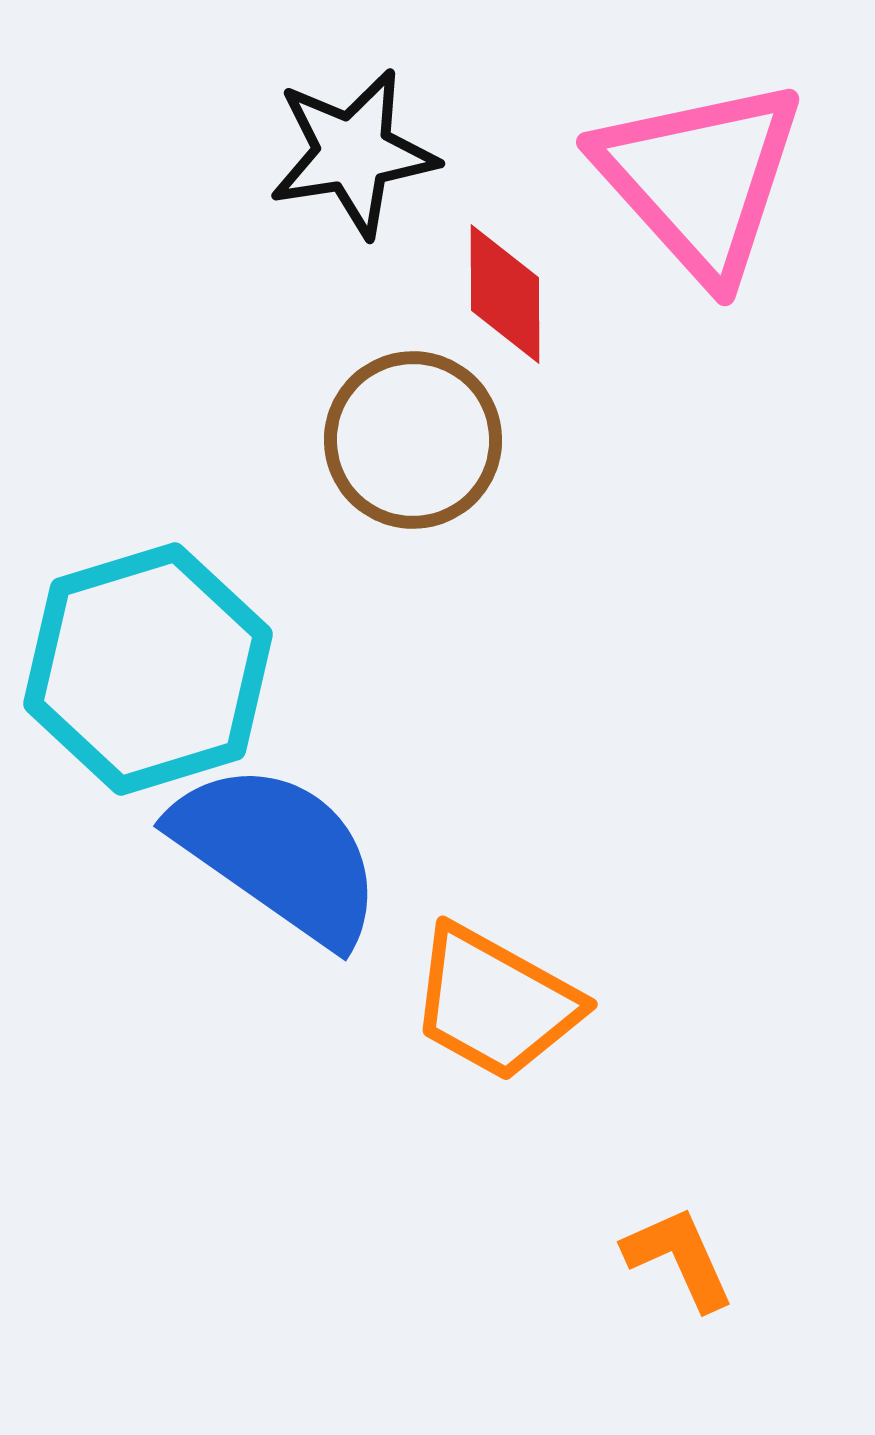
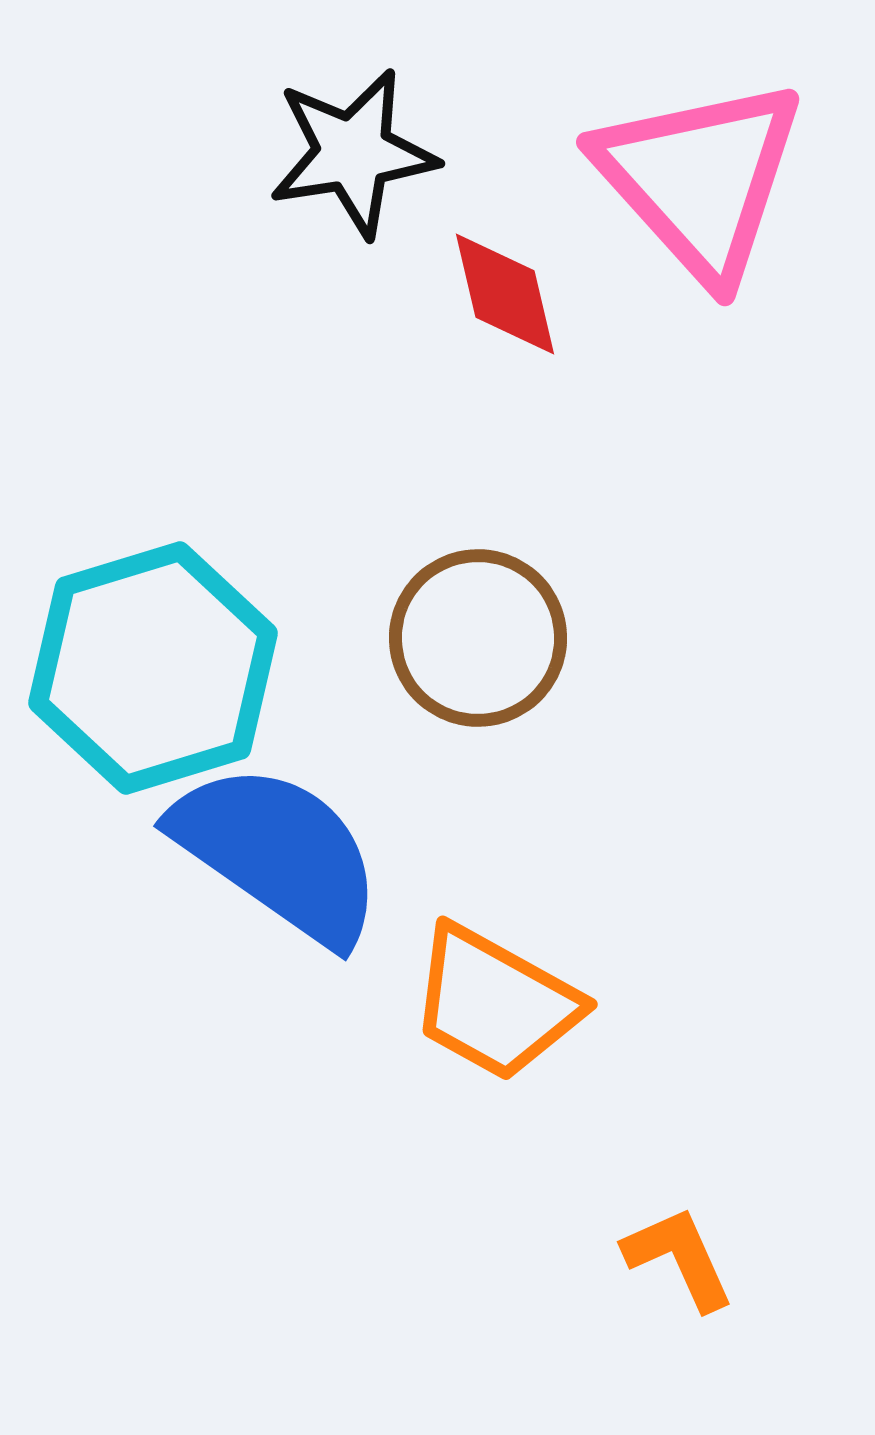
red diamond: rotated 13 degrees counterclockwise
brown circle: moved 65 px right, 198 px down
cyan hexagon: moved 5 px right, 1 px up
